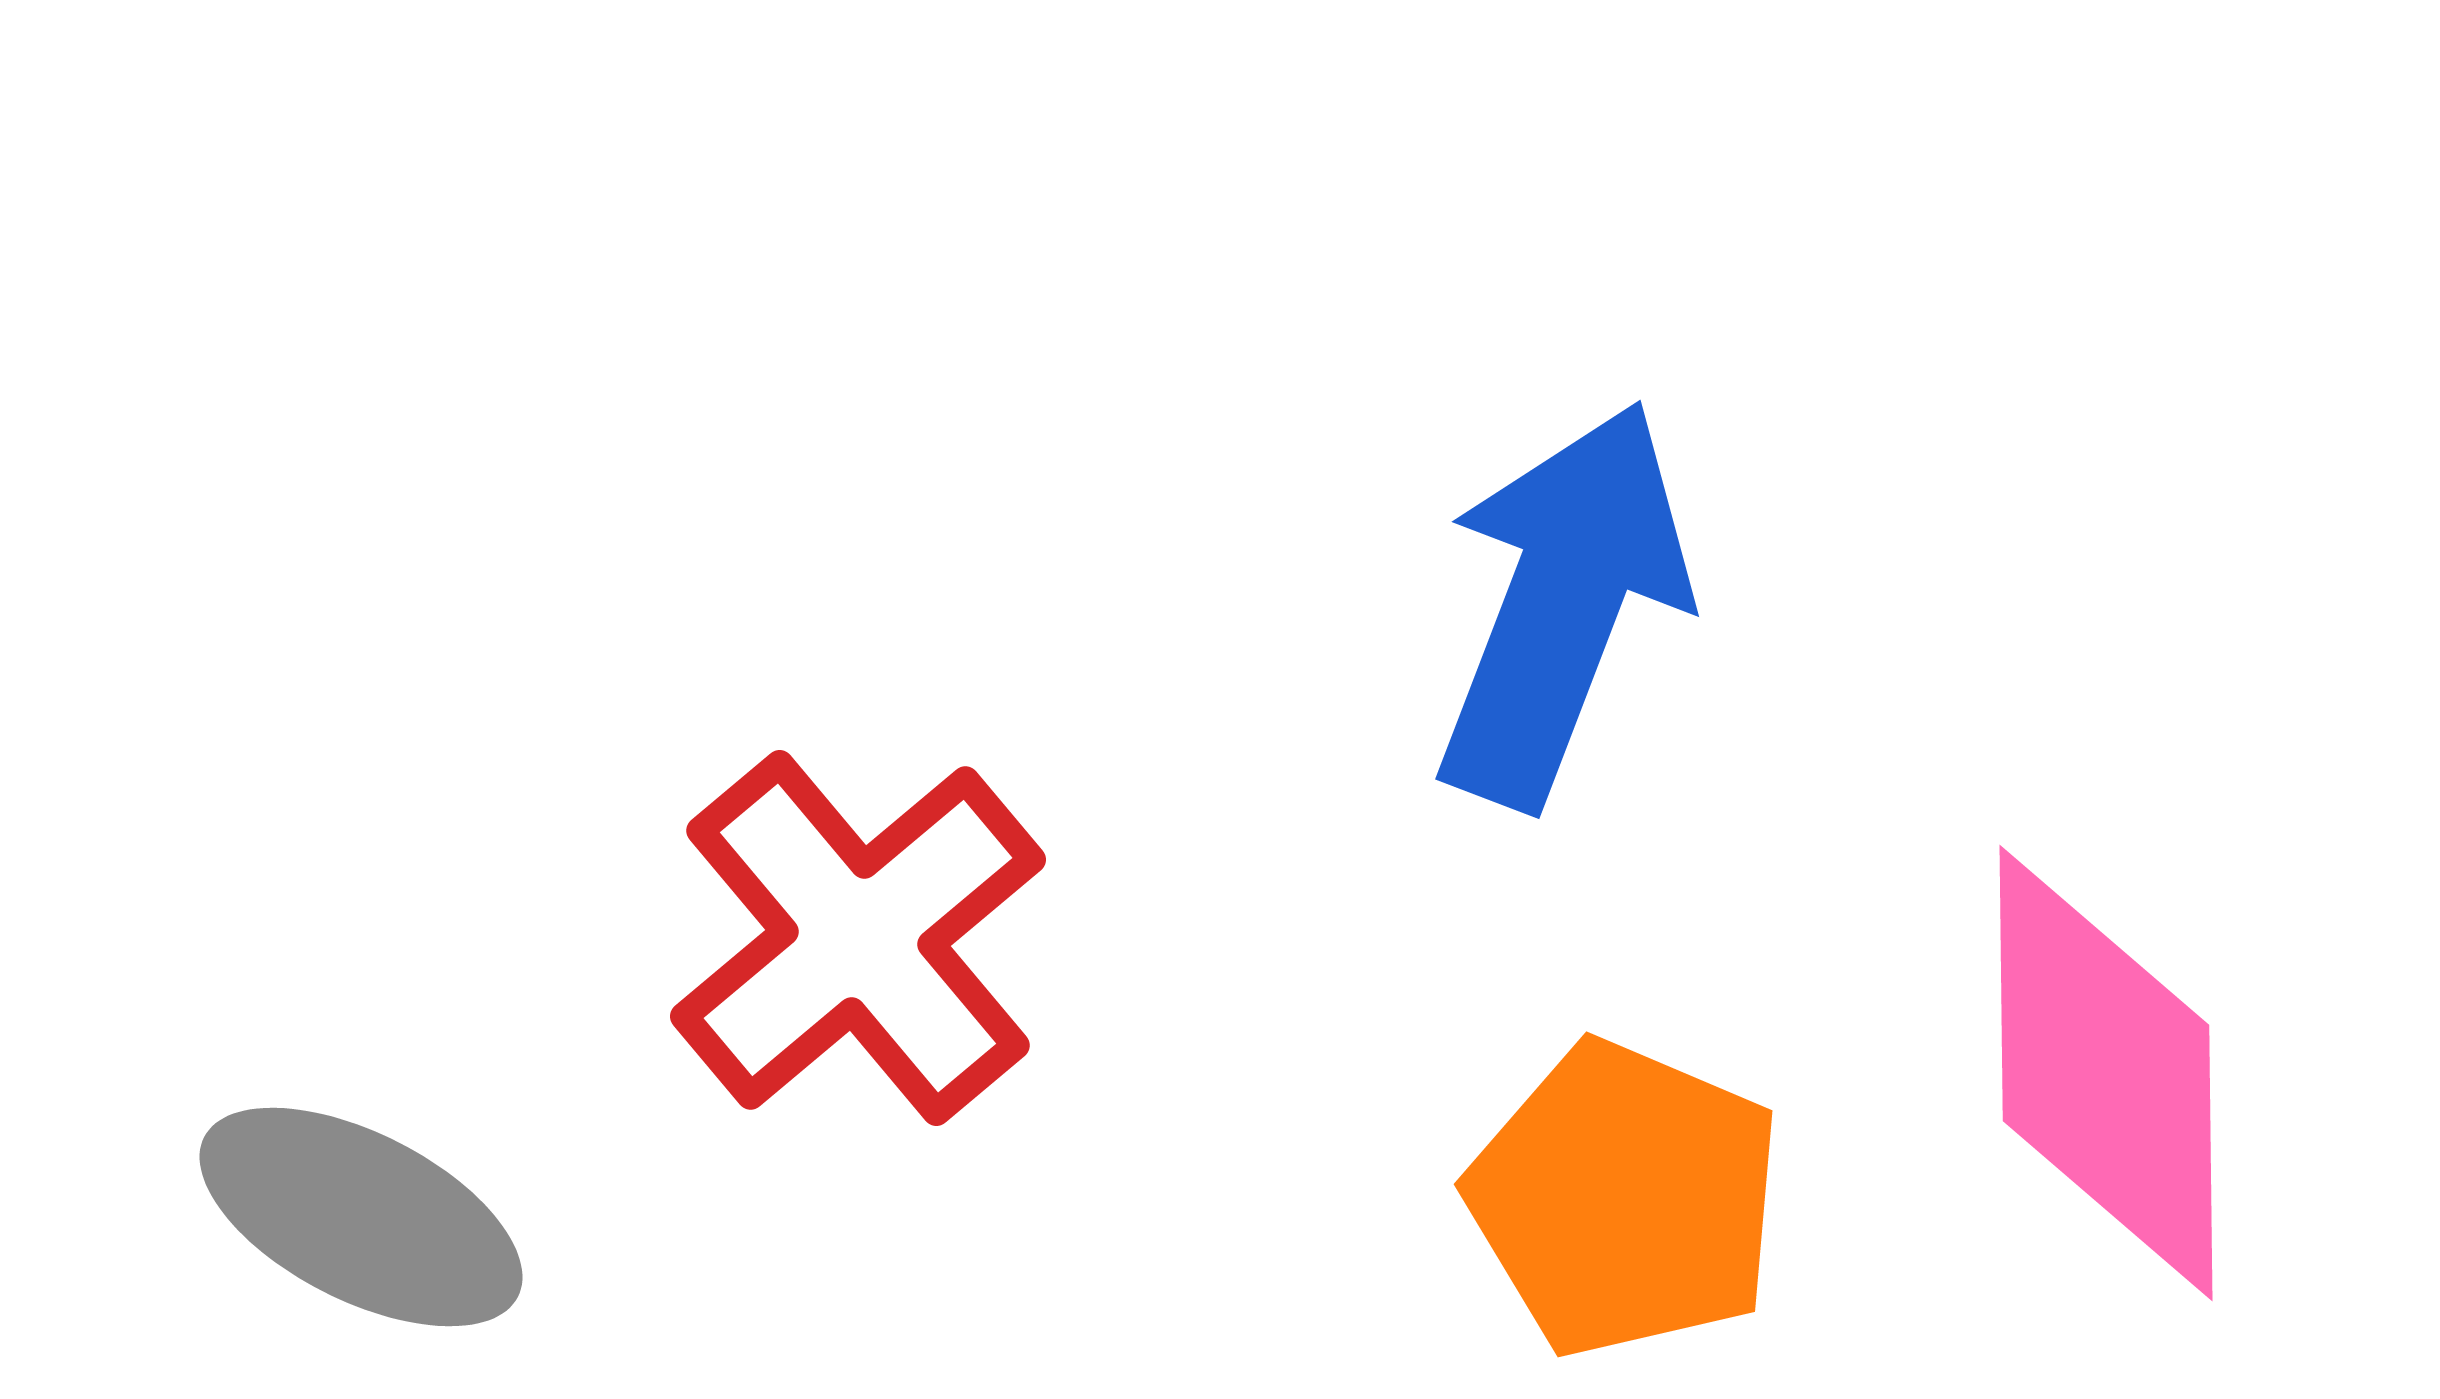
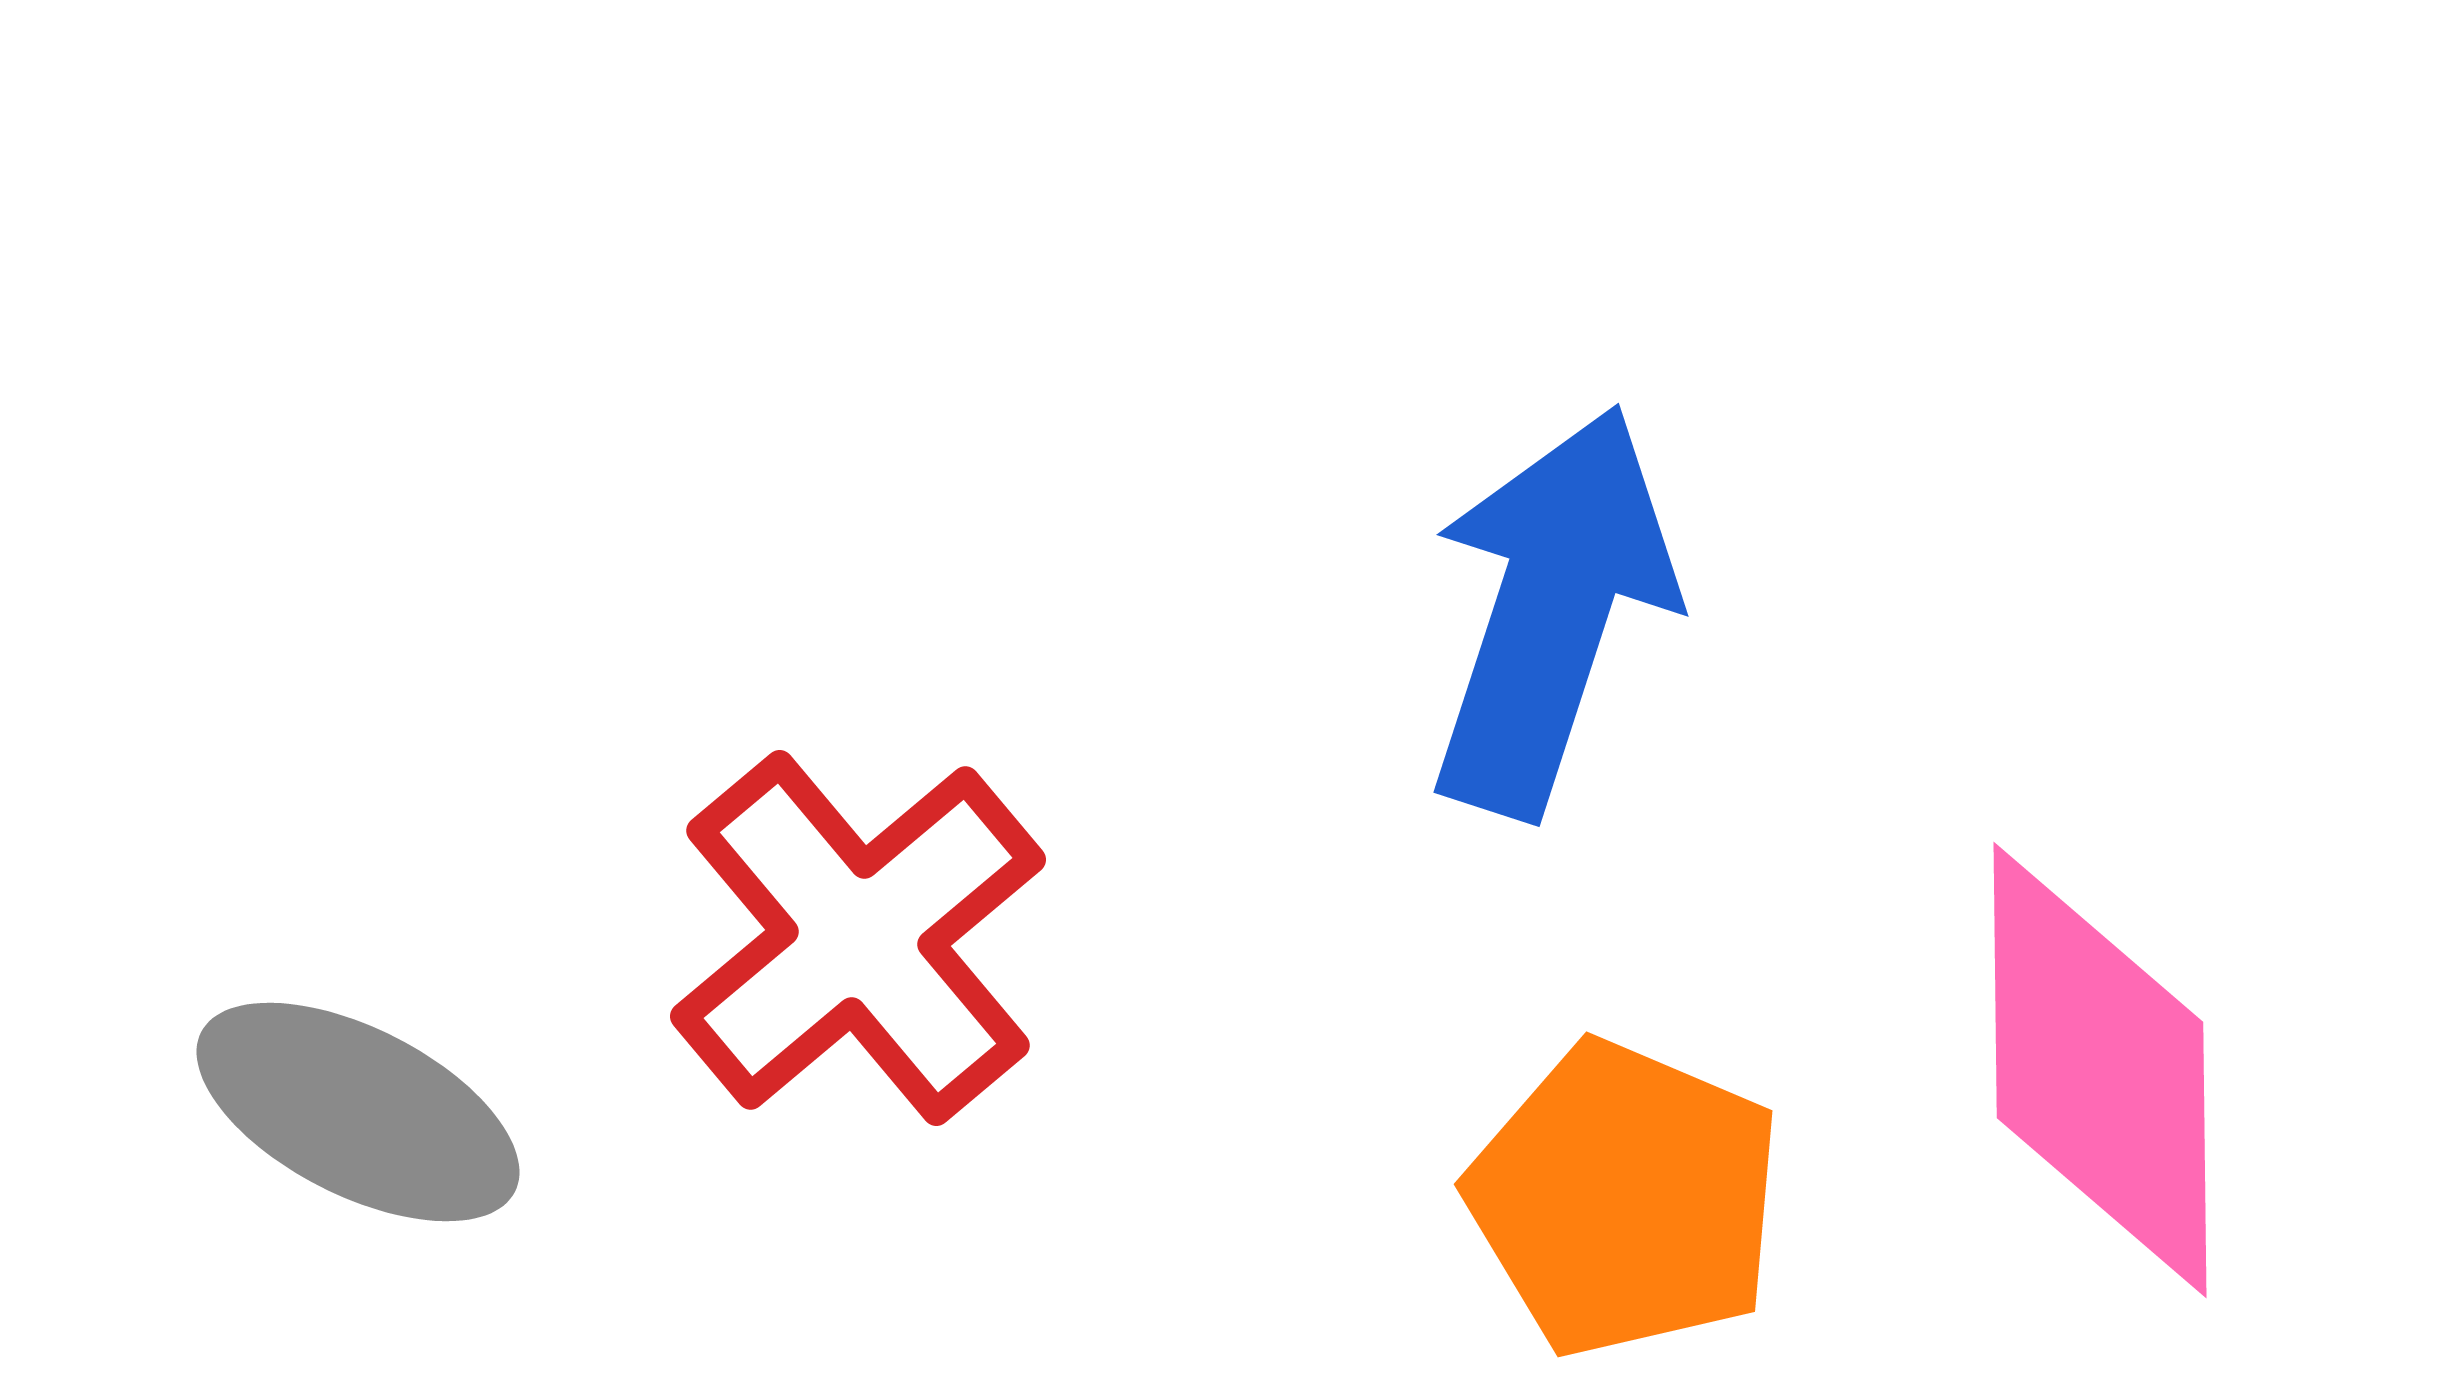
blue arrow: moved 11 px left, 7 px down; rotated 3 degrees counterclockwise
pink diamond: moved 6 px left, 3 px up
gray ellipse: moved 3 px left, 105 px up
